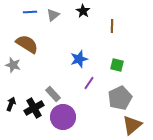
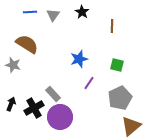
black star: moved 1 px left, 1 px down
gray triangle: rotated 16 degrees counterclockwise
purple circle: moved 3 px left
brown triangle: moved 1 px left, 1 px down
